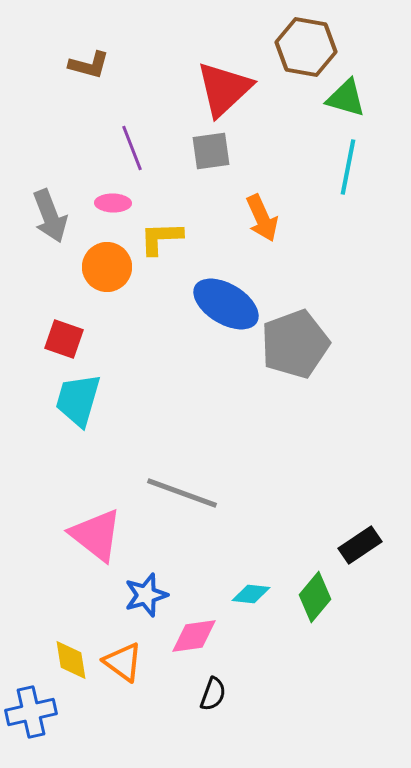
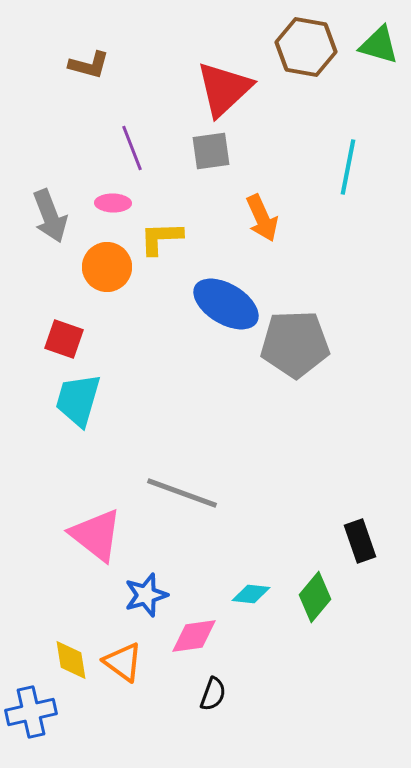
green triangle: moved 33 px right, 53 px up
gray pentagon: rotated 18 degrees clockwise
black rectangle: moved 4 px up; rotated 75 degrees counterclockwise
